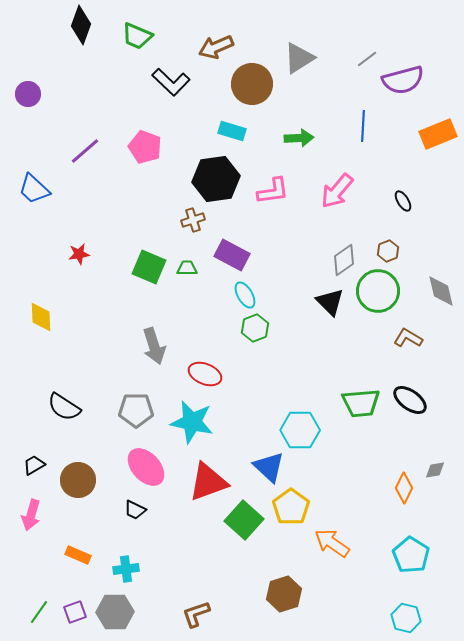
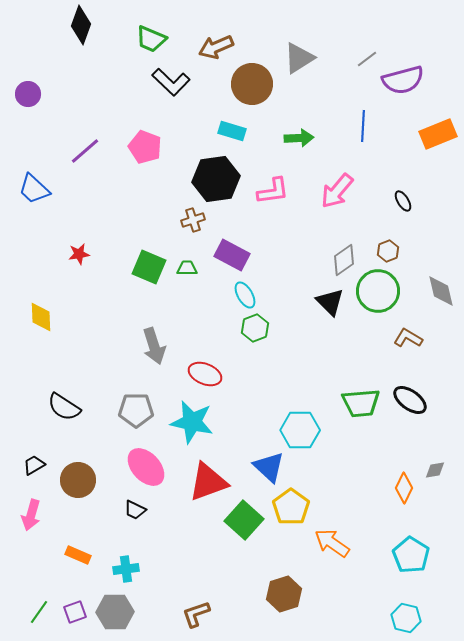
green trapezoid at (137, 36): moved 14 px right, 3 px down
